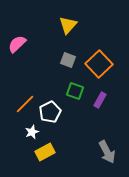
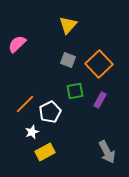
green square: rotated 30 degrees counterclockwise
